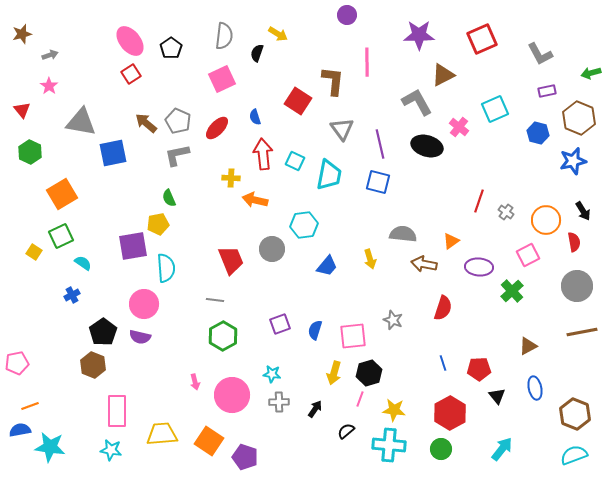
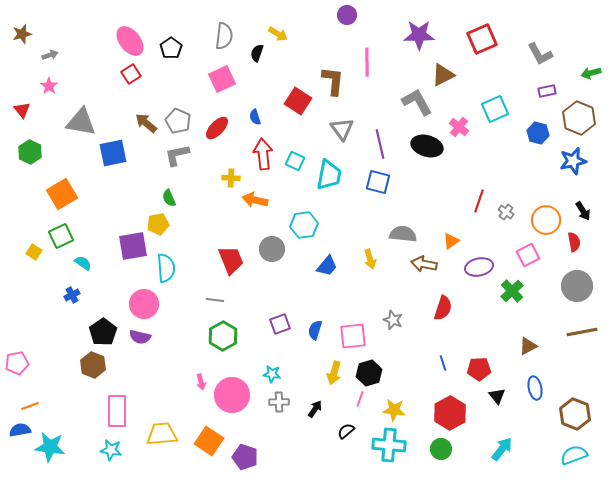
purple ellipse at (479, 267): rotated 16 degrees counterclockwise
pink arrow at (195, 382): moved 6 px right
